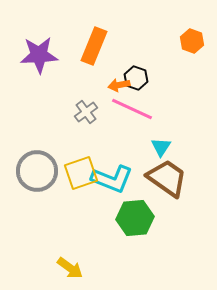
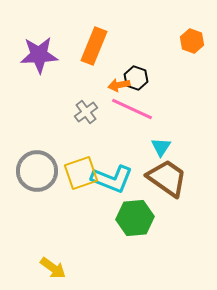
yellow arrow: moved 17 px left
